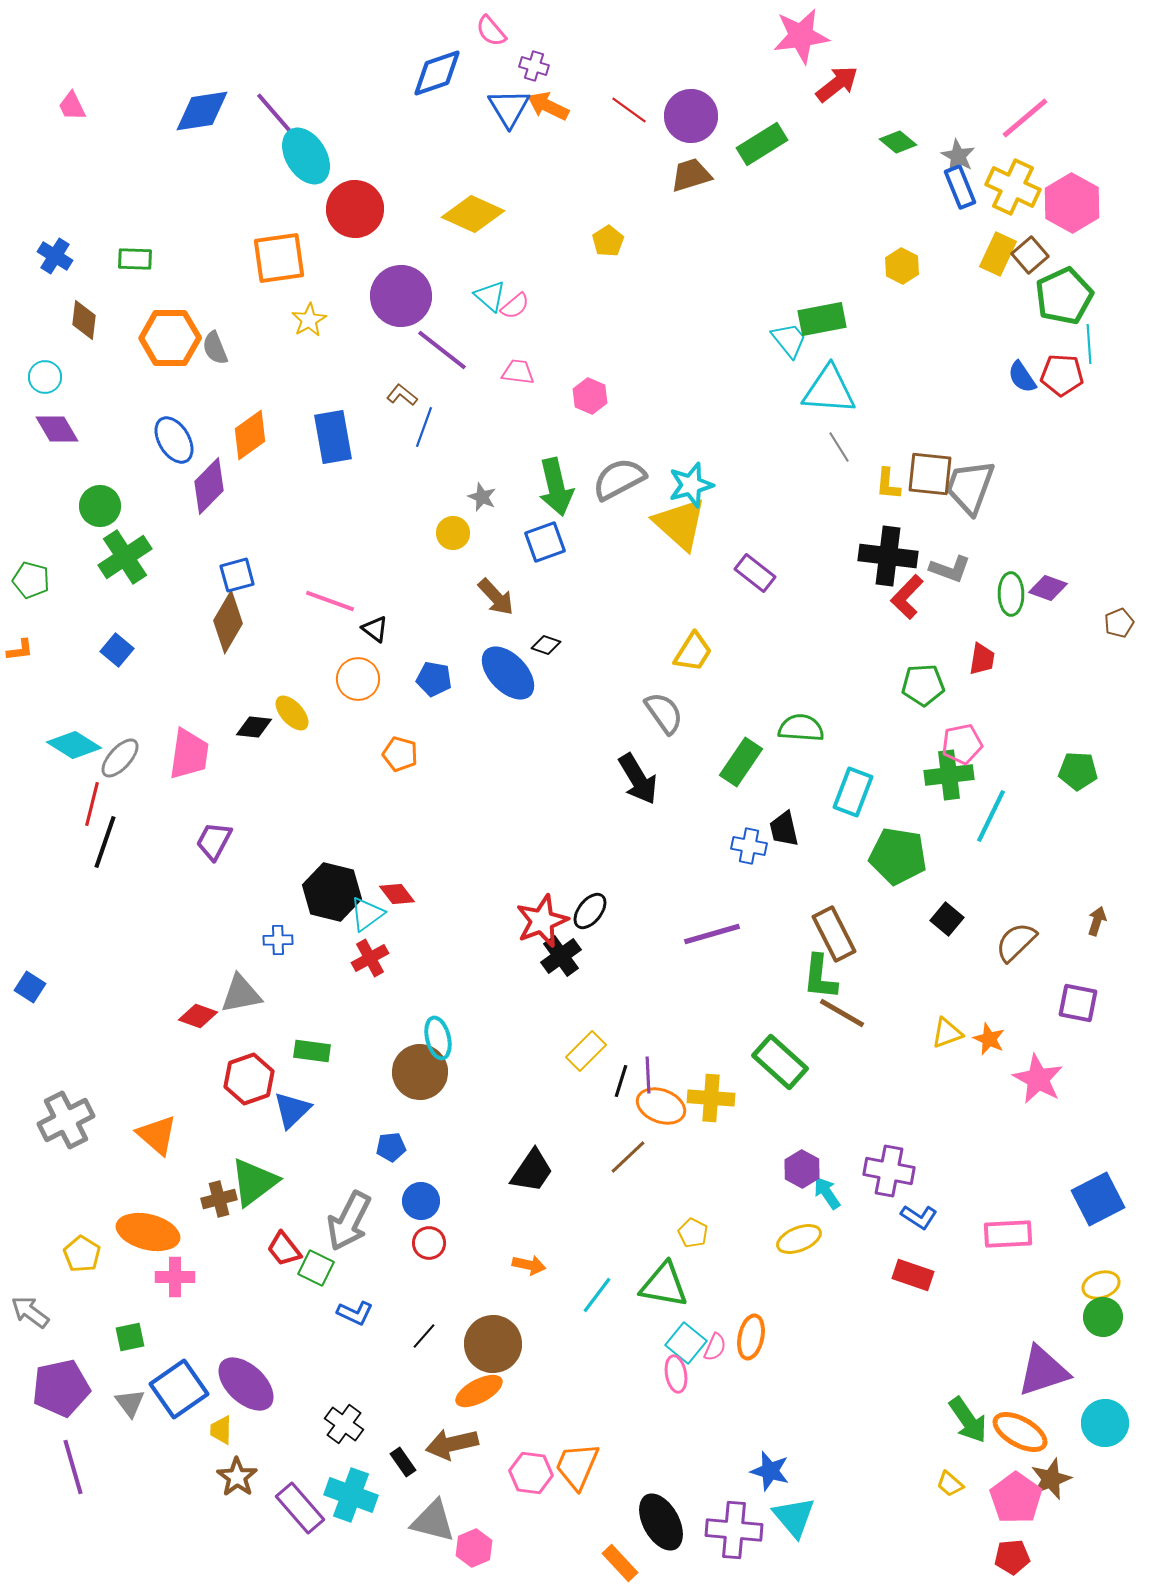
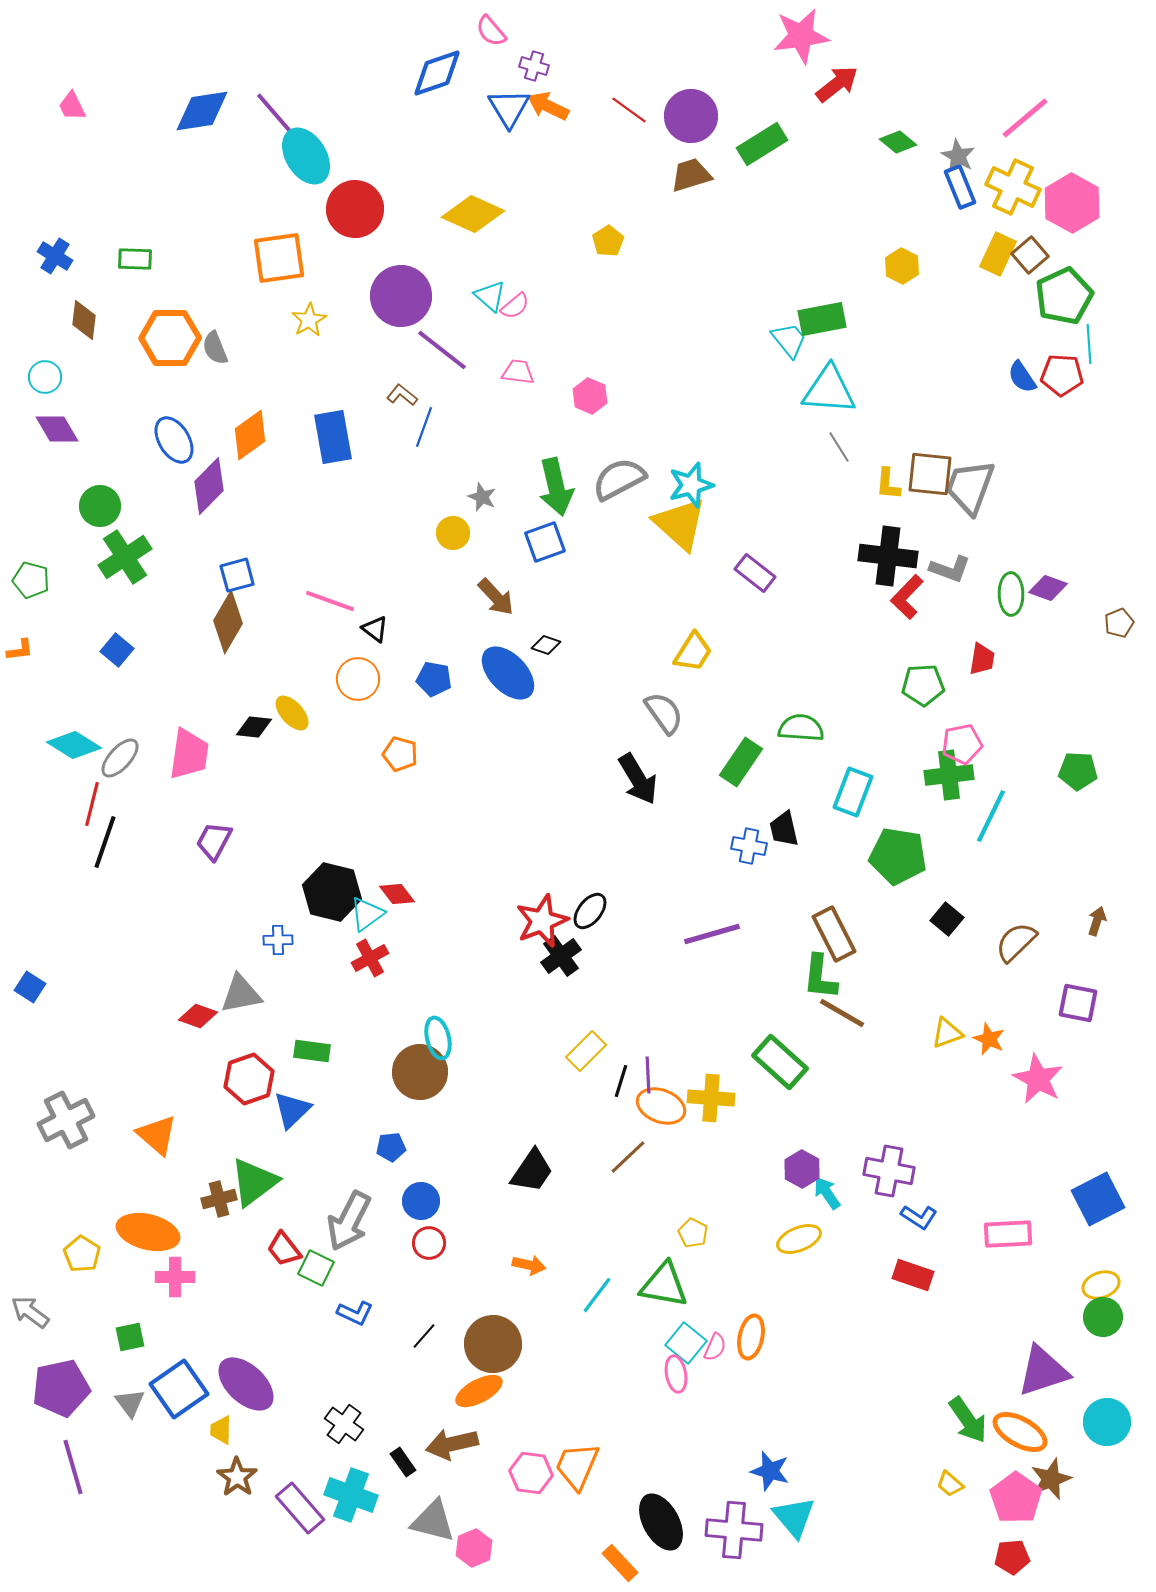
cyan circle at (1105, 1423): moved 2 px right, 1 px up
